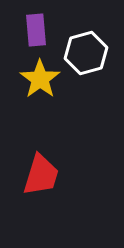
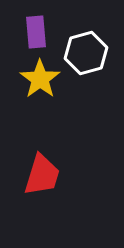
purple rectangle: moved 2 px down
red trapezoid: moved 1 px right
